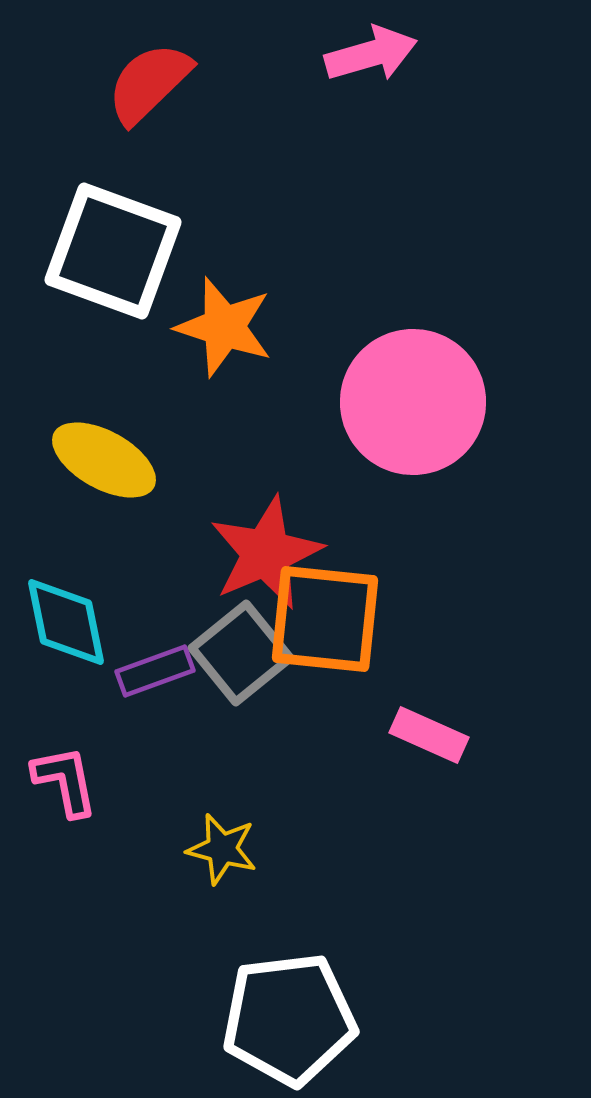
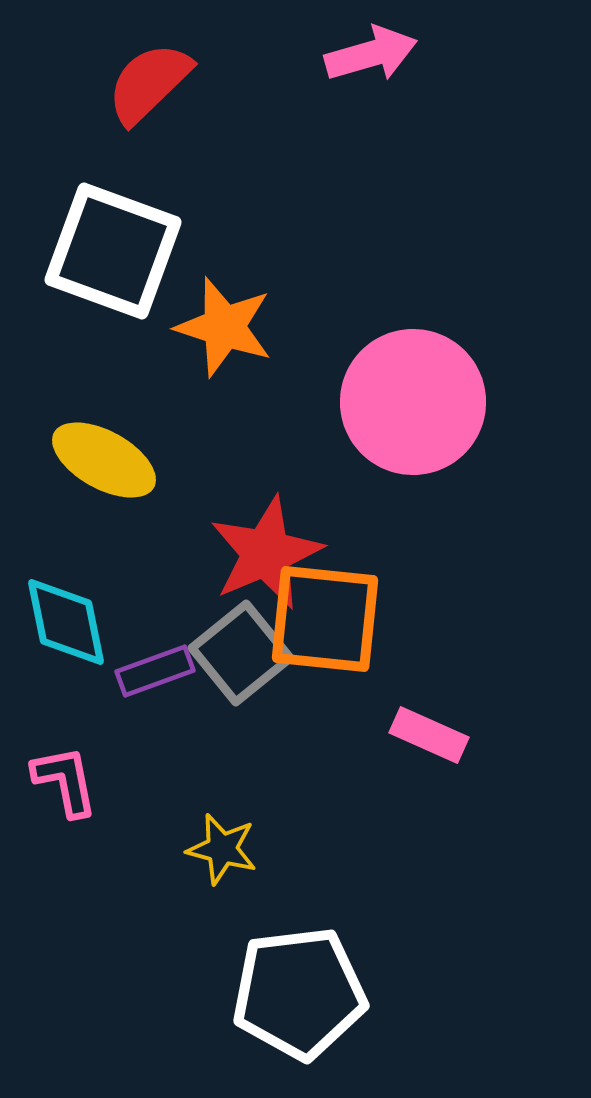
white pentagon: moved 10 px right, 26 px up
